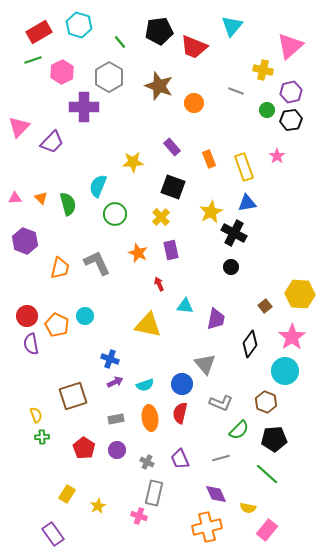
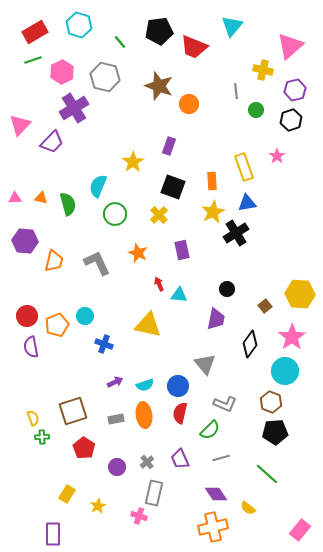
red rectangle at (39, 32): moved 4 px left
gray hexagon at (109, 77): moved 4 px left; rotated 16 degrees counterclockwise
gray line at (236, 91): rotated 63 degrees clockwise
purple hexagon at (291, 92): moved 4 px right, 2 px up
orange circle at (194, 103): moved 5 px left, 1 px down
purple cross at (84, 107): moved 10 px left, 1 px down; rotated 32 degrees counterclockwise
green circle at (267, 110): moved 11 px left
black hexagon at (291, 120): rotated 10 degrees counterclockwise
pink triangle at (19, 127): moved 1 px right, 2 px up
purple rectangle at (172, 147): moved 3 px left, 1 px up; rotated 60 degrees clockwise
orange rectangle at (209, 159): moved 3 px right, 22 px down; rotated 18 degrees clockwise
yellow star at (133, 162): rotated 30 degrees counterclockwise
orange triangle at (41, 198): rotated 32 degrees counterclockwise
yellow star at (211, 212): moved 2 px right
yellow cross at (161, 217): moved 2 px left, 2 px up
black cross at (234, 233): moved 2 px right; rotated 30 degrees clockwise
purple hexagon at (25, 241): rotated 15 degrees counterclockwise
purple rectangle at (171, 250): moved 11 px right
black circle at (231, 267): moved 4 px left, 22 px down
orange trapezoid at (60, 268): moved 6 px left, 7 px up
cyan triangle at (185, 306): moved 6 px left, 11 px up
orange pentagon at (57, 325): rotated 25 degrees clockwise
purple semicircle at (31, 344): moved 3 px down
blue cross at (110, 359): moved 6 px left, 15 px up
blue circle at (182, 384): moved 4 px left, 2 px down
brown square at (73, 396): moved 15 px down
brown hexagon at (266, 402): moved 5 px right
gray L-shape at (221, 403): moved 4 px right, 1 px down
yellow semicircle at (36, 415): moved 3 px left, 3 px down
orange ellipse at (150, 418): moved 6 px left, 3 px up
green semicircle at (239, 430): moved 29 px left
black pentagon at (274, 439): moved 1 px right, 7 px up
purple circle at (117, 450): moved 17 px down
gray cross at (147, 462): rotated 24 degrees clockwise
purple diamond at (216, 494): rotated 10 degrees counterclockwise
yellow semicircle at (248, 508): rotated 28 degrees clockwise
orange cross at (207, 527): moved 6 px right
pink rectangle at (267, 530): moved 33 px right
purple rectangle at (53, 534): rotated 35 degrees clockwise
